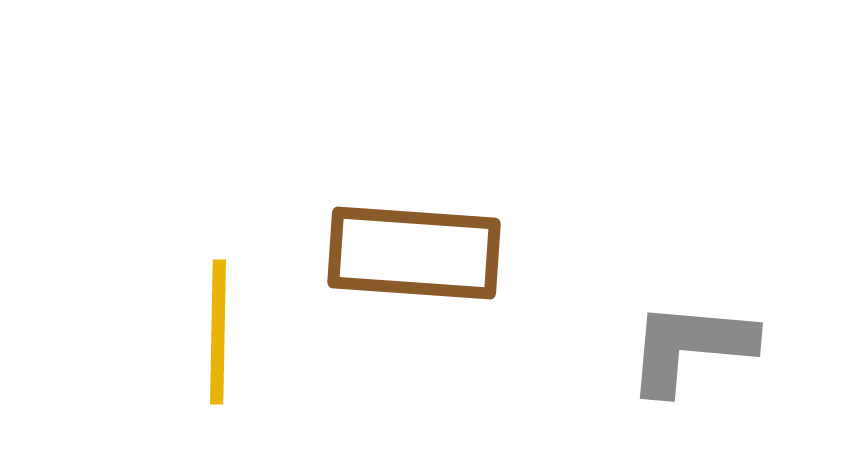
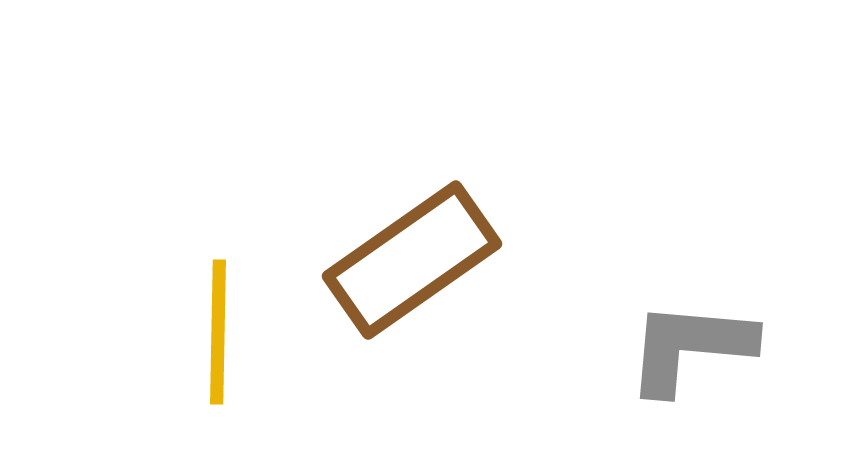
brown rectangle: moved 2 px left, 7 px down; rotated 39 degrees counterclockwise
